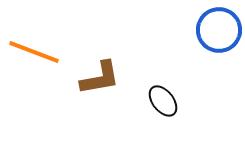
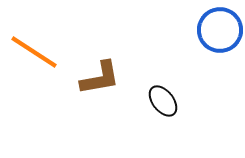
blue circle: moved 1 px right
orange line: rotated 12 degrees clockwise
